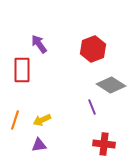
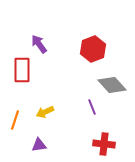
gray diamond: moved 1 px right; rotated 16 degrees clockwise
yellow arrow: moved 3 px right, 8 px up
